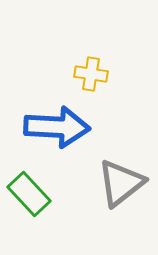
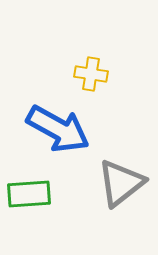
blue arrow: moved 1 px right, 2 px down; rotated 26 degrees clockwise
green rectangle: rotated 51 degrees counterclockwise
